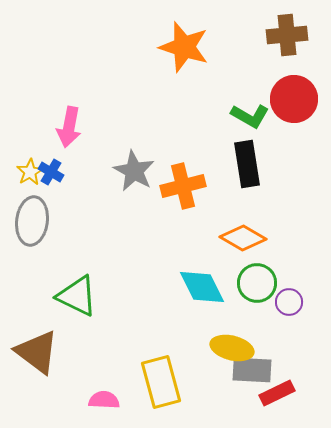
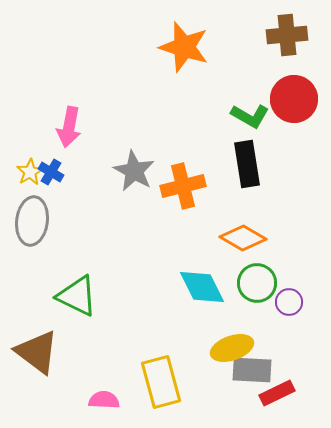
yellow ellipse: rotated 33 degrees counterclockwise
